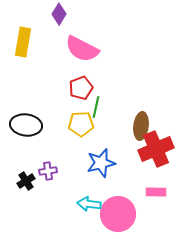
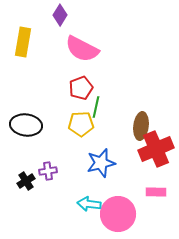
purple diamond: moved 1 px right, 1 px down
